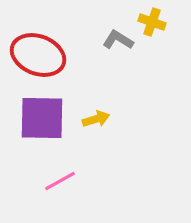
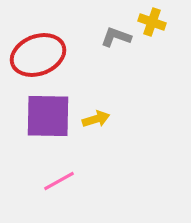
gray L-shape: moved 2 px left, 3 px up; rotated 12 degrees counterclockwise
red ellipse: rotated 42 degrees counterclockwise
purple square: moved 6 px right, 2 px up
pink line: moved 1 px left
